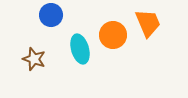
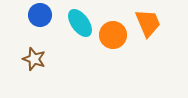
blue circle: moved 11 px left
cyan ellipse: moved 26 px up; rotated 20 degrees counterclockwise
